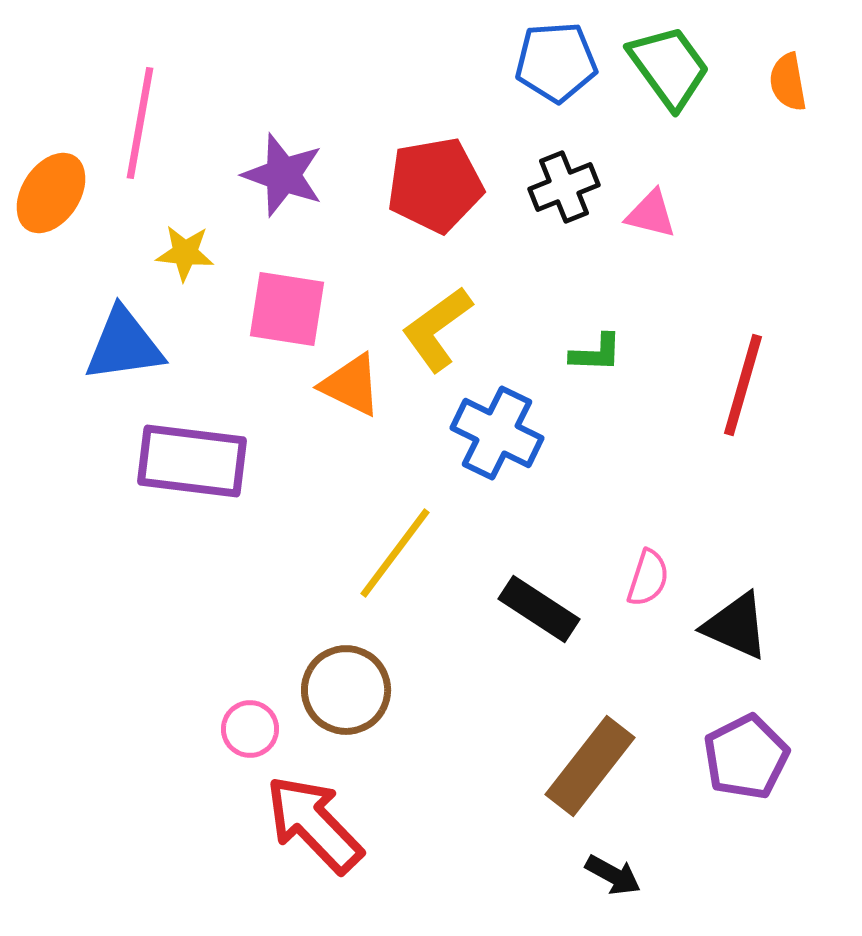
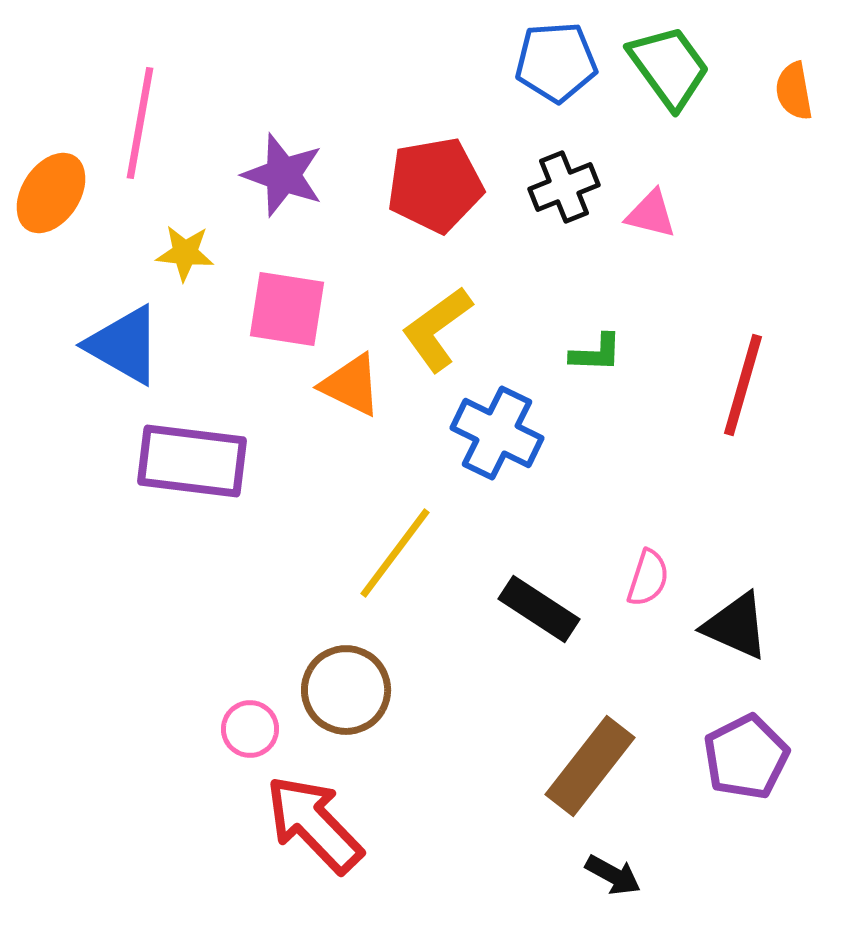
orange semicircle: moved 6 px right, 9 px down
blue triangle: rotated 38 degrees clockwise
